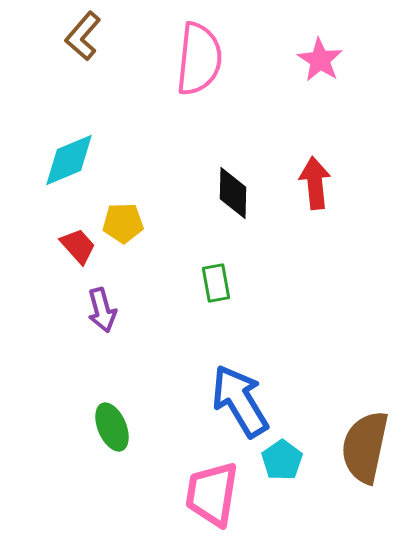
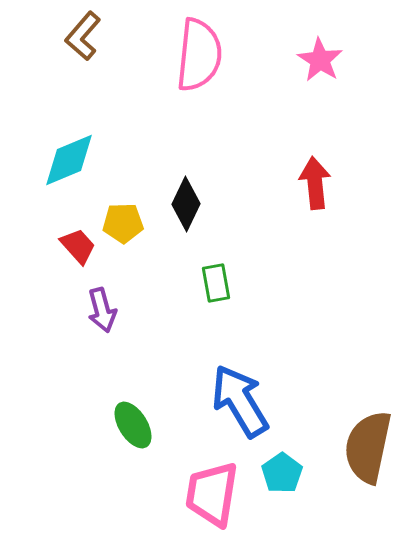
pink semicircle: moved 4 px up
black diamond: moved 47 px left, 11 px down; rotated 24 degrees clockwise
green ellipse: moved 21 px right, 2 px up; rotated 9 degrees counterclockwise
brown semicircle: moved 3 px right
cyan pentagon: moved 13 px down
